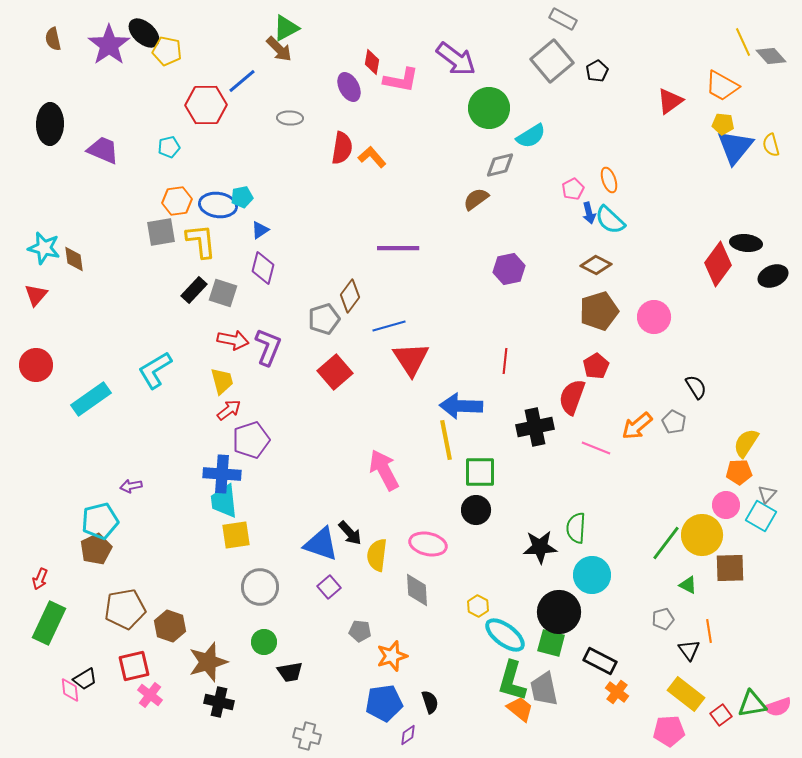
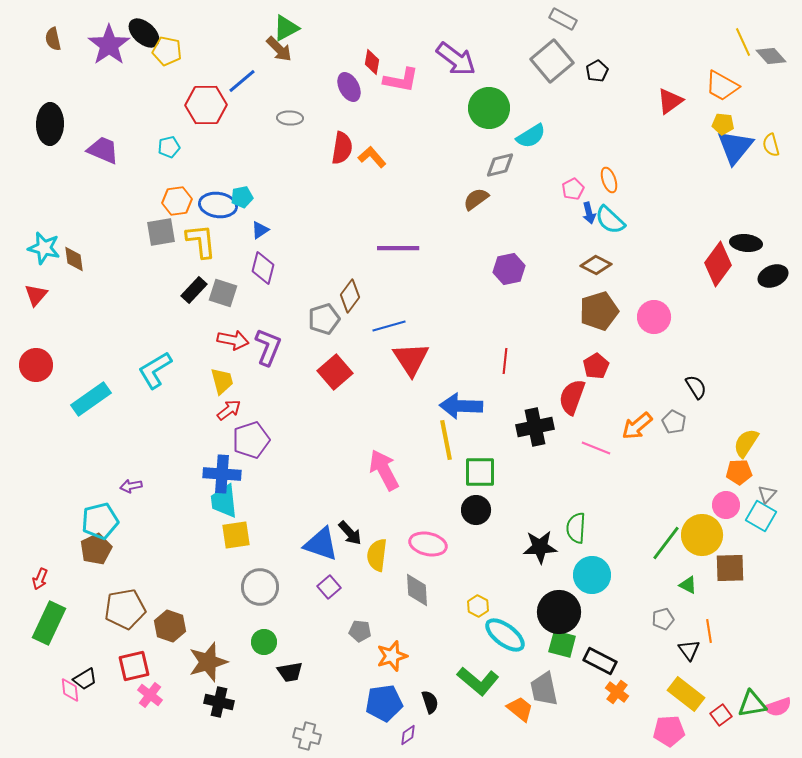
green square at (551, 643): moved 11 px right, 1 px down
green L-shape at (512, 681): moved 34 px left; rotated 66 degrees counterclockwise
